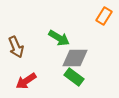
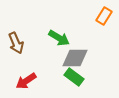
brown arrow: moved 4 px up
